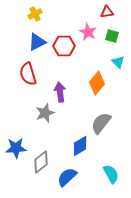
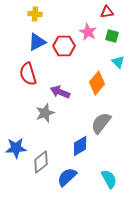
yellow cross: rotated 32 degrees clockwise
purple arrow: rotated 60 degrees counterclockwise
cyan semicircle: moved 2 px left, 5 px down
